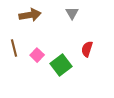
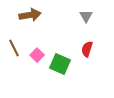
gray triangle: moved 14 px right, 3 px down
brown line: rotated 12 degrees counterclockwise
green square: moved 1 px left, 1 px up; rotated 30 degrees counterclockwise
